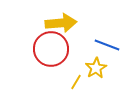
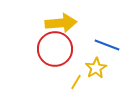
red circle: moved 4 px right
